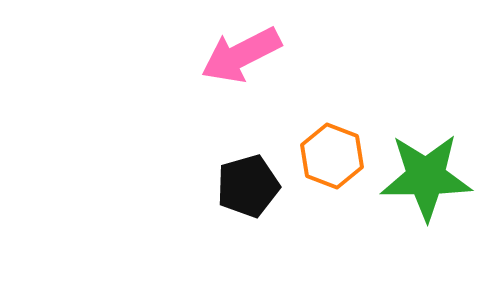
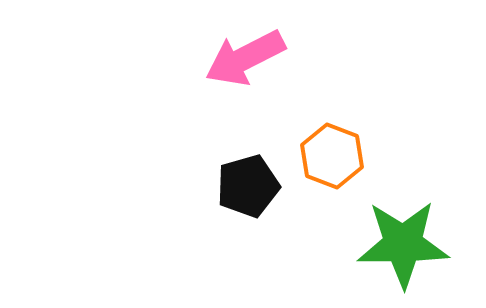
pink arrow: moved 4 px right, 3 px down
green star: moved 23 px left, 67 px down
